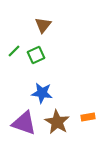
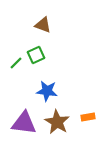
brown triangle: rotated 48 degrees counterclockwise
green line: moved 2 px right, 12 px down
blue star: moved 5 px right, 2 px up
purple triangle: rotated 12 degrees counterclockwise
